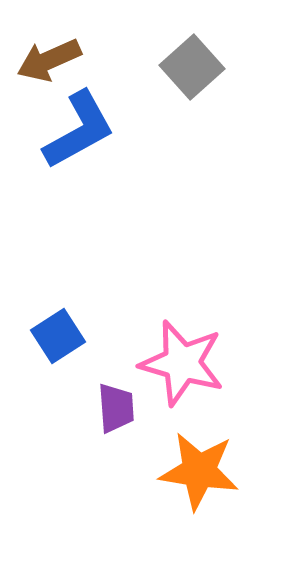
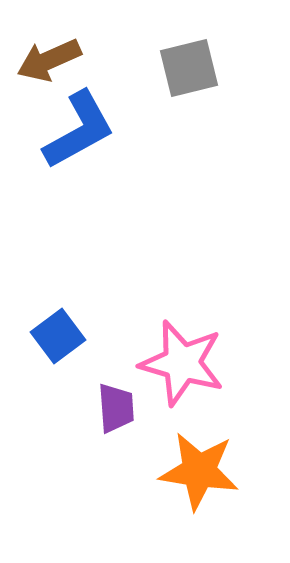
gray square: moved 3 px left, 1 px down; rotated 28 degrees clockwise
blue square: rotated 4 degrees counterclockwise
